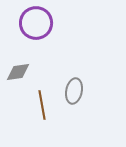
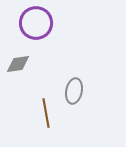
gray diamond: moved 8 px up
brown line: moved 4 px right, 8 px down
